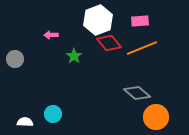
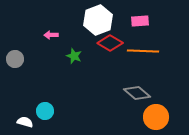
red diamond: moved 1 px right; rotated 20 degrees counterclockwise
orange line: moved 1 px right, 3 px down; rotated 24 degrees clockwise
green star: rotated 14 degrees counterclockwise
cyan circle: moved 8 px left, 3 px up
white semicircle: rotated 14 degrees clockwise
